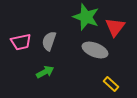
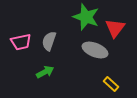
red triangle: moved 1 px down
